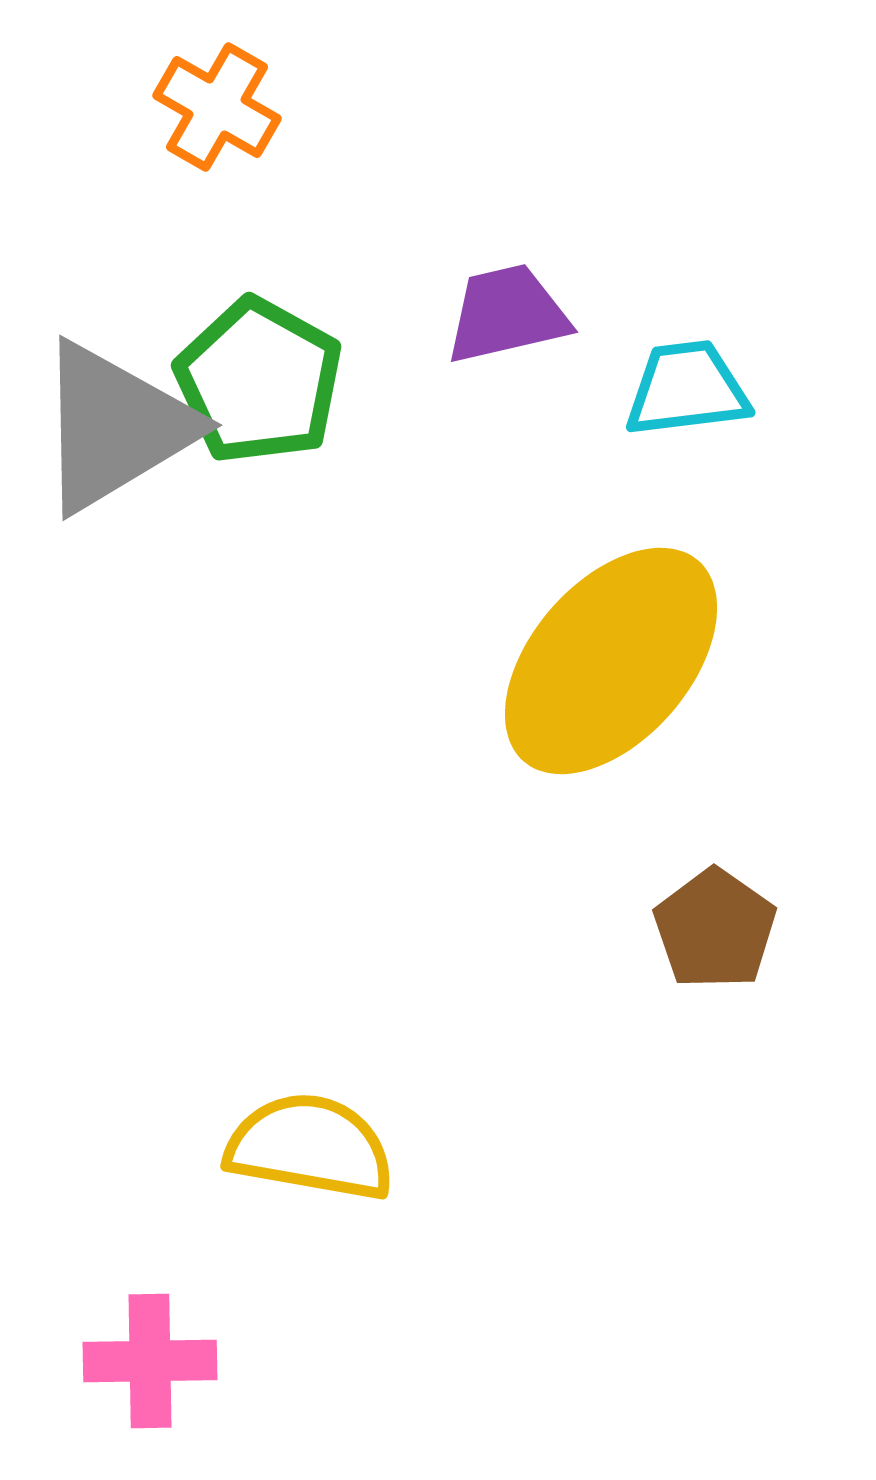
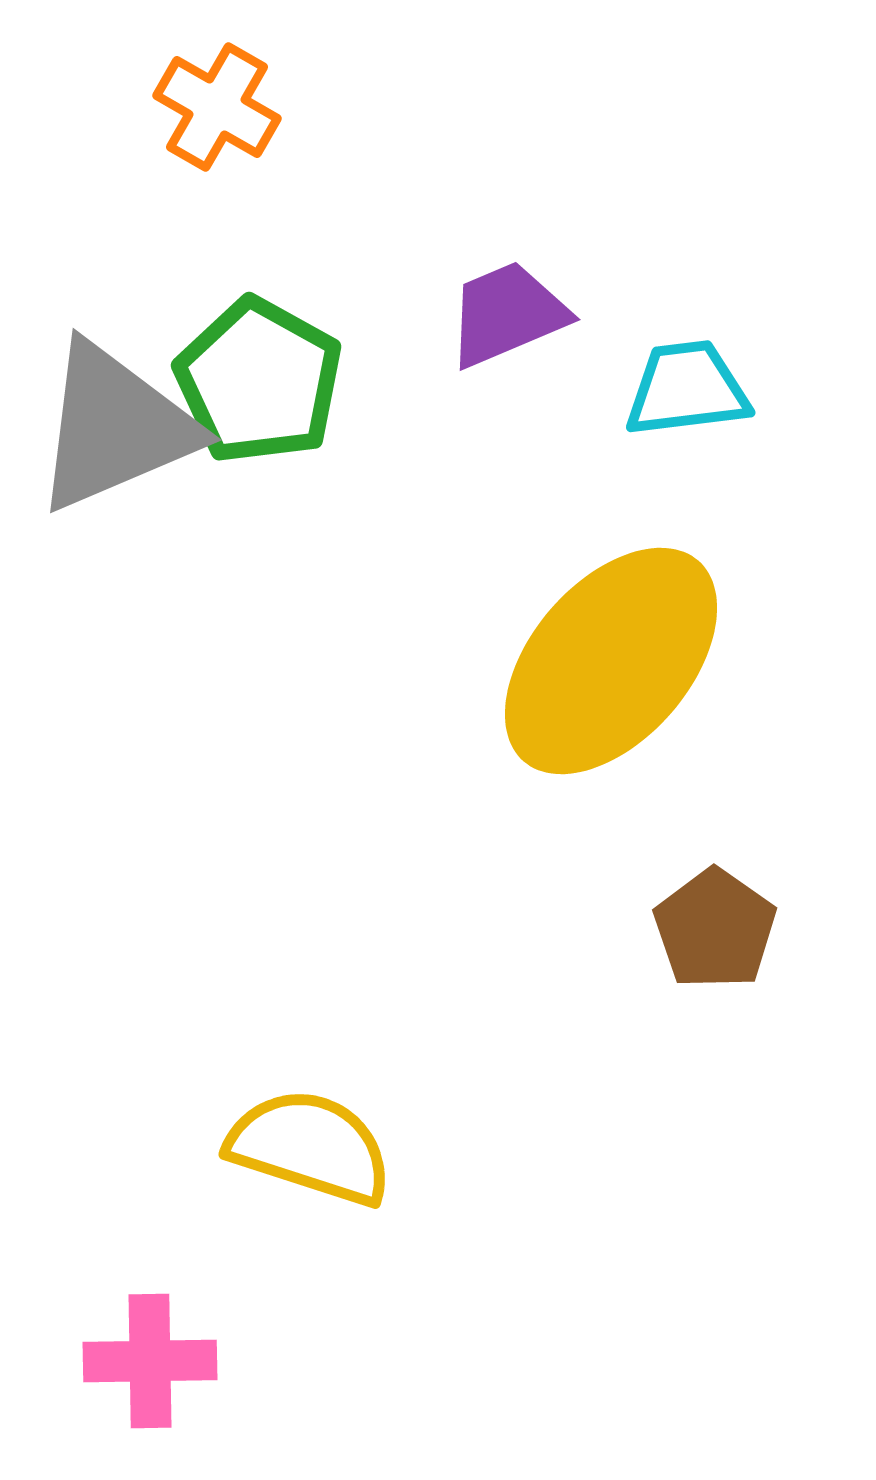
purple trapezoid: rotated 10 degrees counterclockwise
gray triangle: rotated 8 degrees clockwise
yellow semicircle: rotated 8 degrees clockwise
